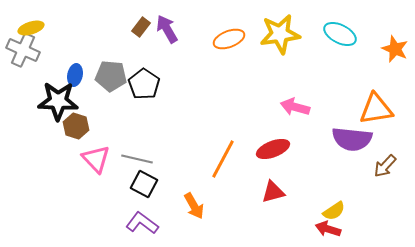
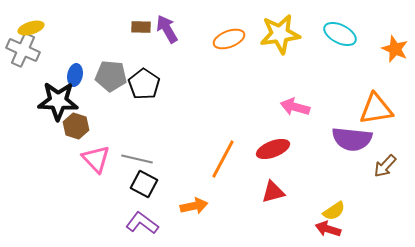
brown rectangle: rotated 54 degrees clockwise
orange arrow: rotated 72 degrees counterclockwise
